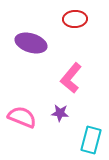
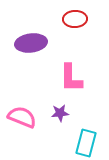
purple ellipse: rotated 24 degrees counterclockwise
pink L-shape: rotated 40 degrees counterclockwise
purple star: rotated 12 degrees counterclockwise
cyan rectangle: moved 5 px left, 3 px down
